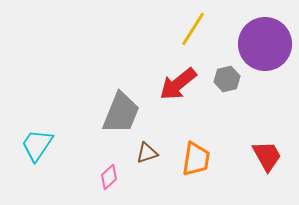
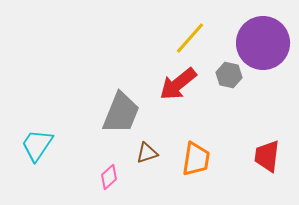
yellow line: moved 3 px left, 9 px down; rotated 9 degrees clockwise
purple circle: moved 2 px left, 1 px up
gray hexagon: moved 2 px right, 4 px up; rotated 25 degrees clockwise
red trapezoid: rotated 144 degrees counterclockwise
